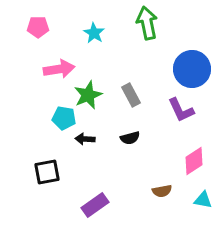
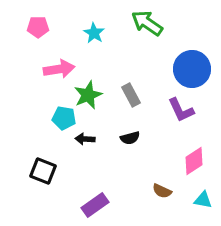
green arrow: rotated 44 degrees counterclockwise
black square: moved 4 px left, 1 px up; rotated 32 degrees clockwise
brown semicircle: rotated 36 degrees clockwise
